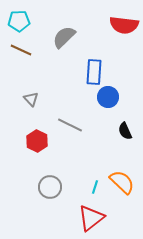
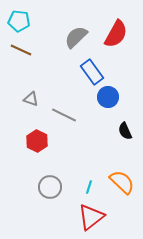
cyan pentagon: rotated 10 degrees clockwise
red semicircle: moved 8 px left, 9 px down; rotated 68 degrees counterclockwise
gray semicircle: moved 12 px right
blue rectangle: moved 2 px left; rotated 40 degrees counterclockwise
gray triangle: rotated 28 degrees counterclockwise
gray line: moved 6 px left, 10 px up
cyan line: moved 6 px left
red triangle: moved 1 px up
